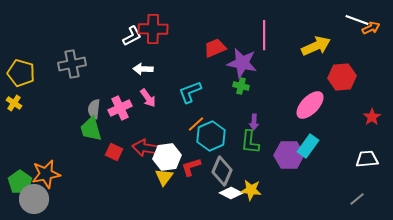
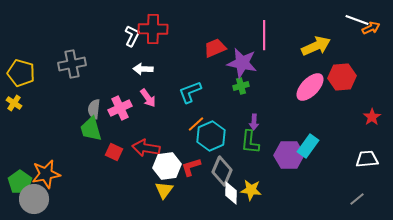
white L-shape: rotated 35 degrees counterclockwise
green cross: rotated 28 degrees counterclockwise
pink ellipse: moved 18 px up
white hexagon: moved 9 px down
yellow triangle: moved 13 px down
white diamond: rotated 65 degrees clockwise
